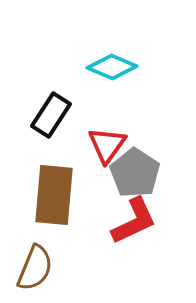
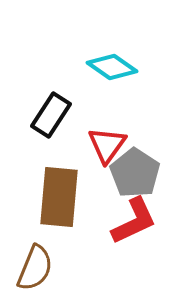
cyan diamond: rotated 12 degrees clockwise
brown rectangle: moved 5 px right, 2 px down
